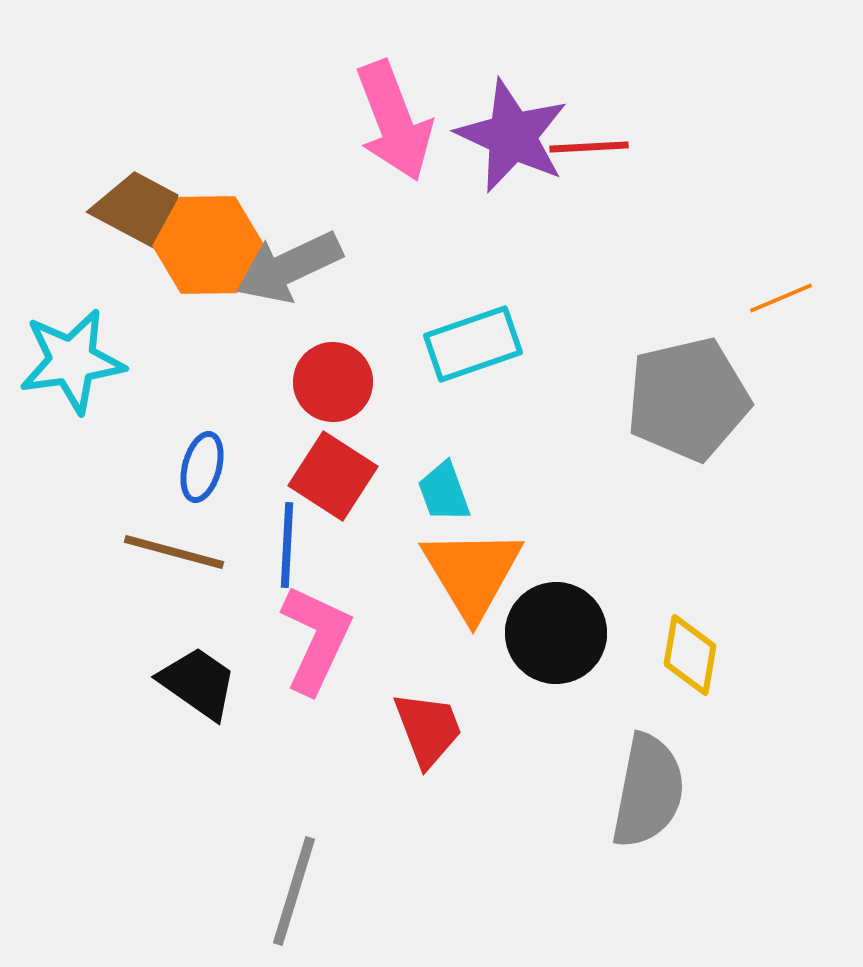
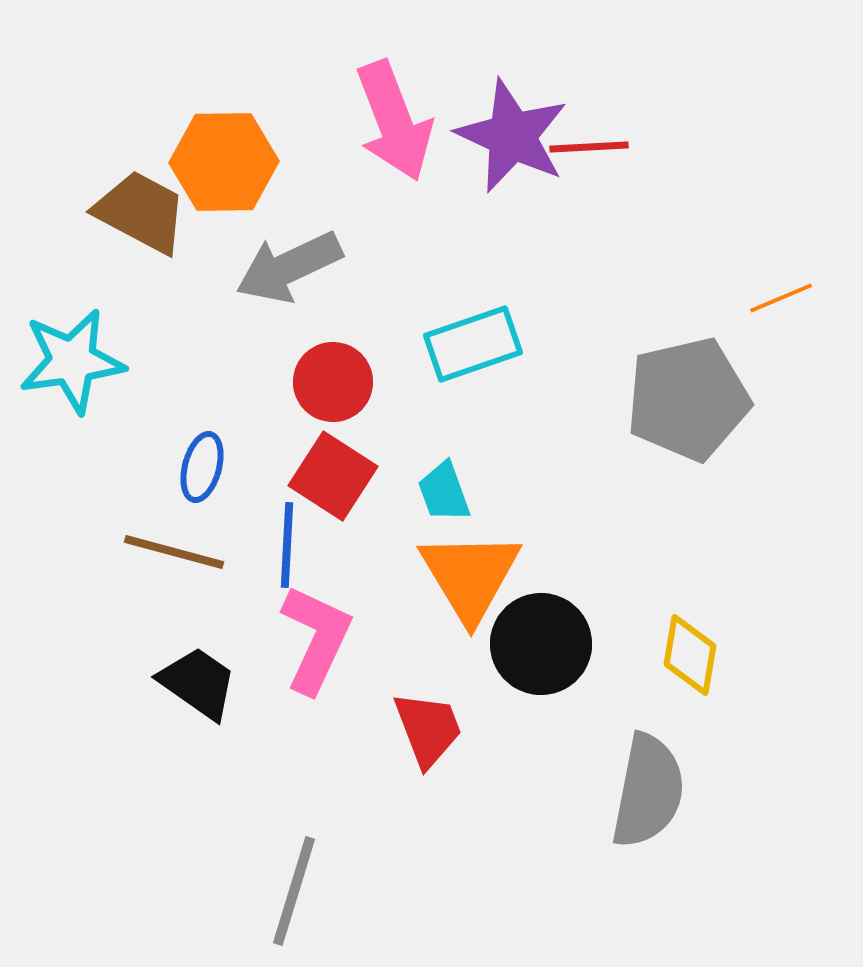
orange hexagon: moved 16 px right, 83 px up
orange triangle: moved 2 px left, 3 px down
black circle: moved 15 px left, 11 px down
